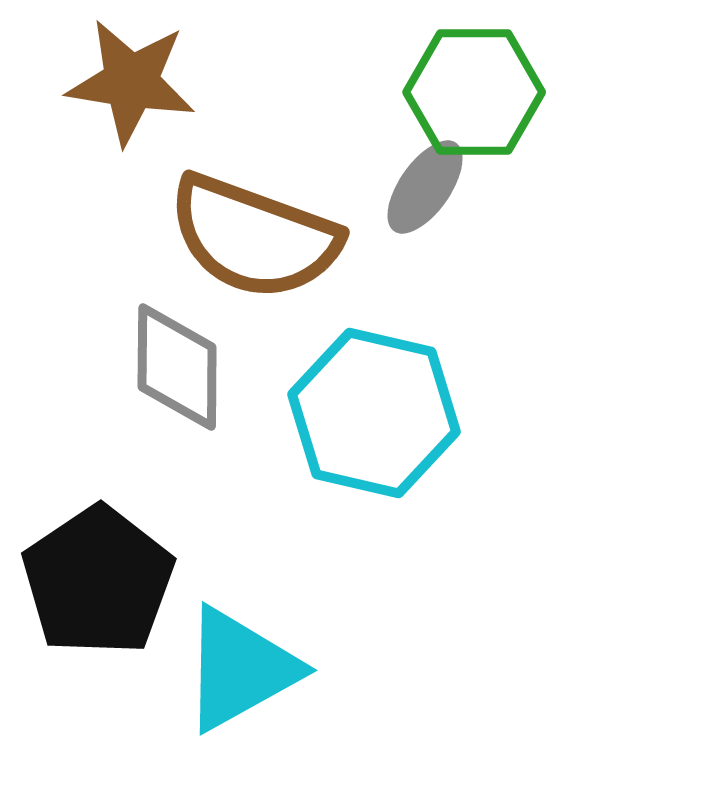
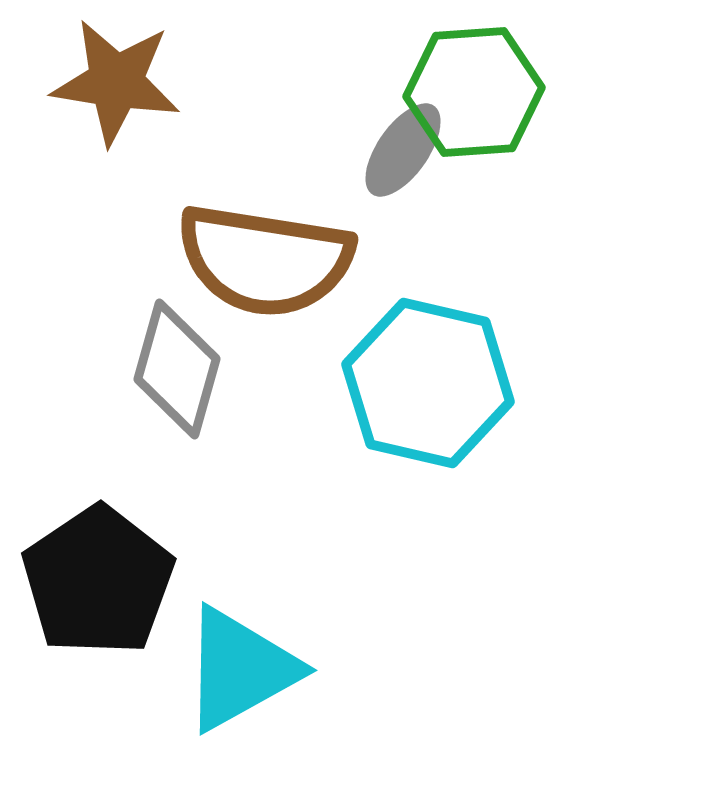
brown star: moved 15 px left
green hexagon: rotated 4 degrees counterclockwise
gray ellipse: moved 22 px left, 37 px up
brown semicircle: moved 11 px right, 23 px down; rotated 11 degrees counterclockwise
gray diamond: moved 2 px down; rotated 15 degrees clockwise
cyan hexagon: moved 54 px right, 30 px up
